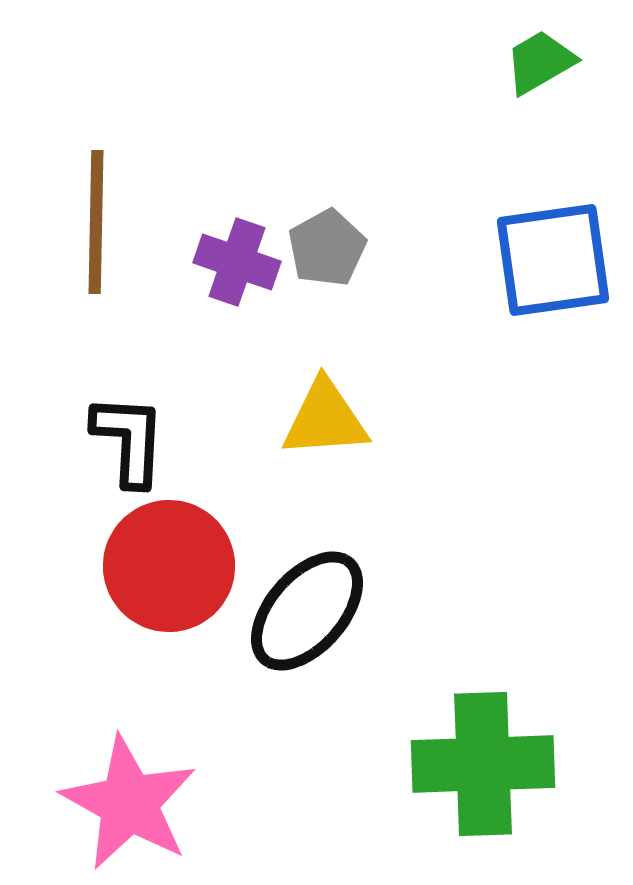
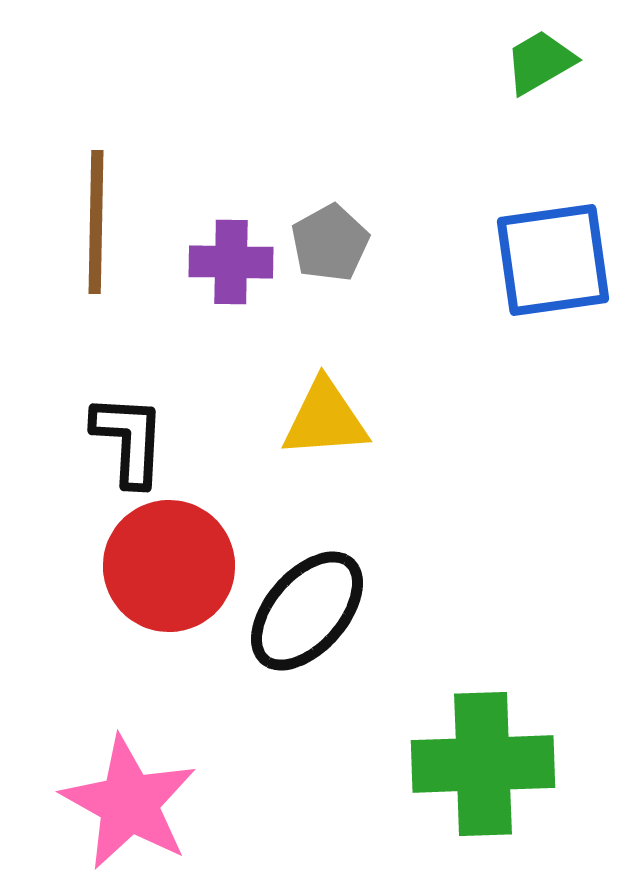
gray pentagon: moved 3 px right, 5 px up
purple cross: moved 6 px left; rotated 18 degrees counterclockwise
